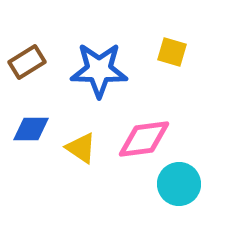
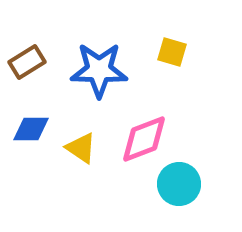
pink diamond: rotated 14 degrees counterclockwise
